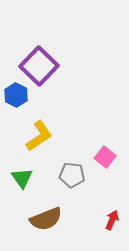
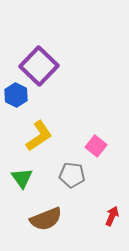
pink square: moved 9 px left, 11 px up
red arrow: moved 4 px up
